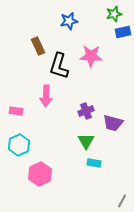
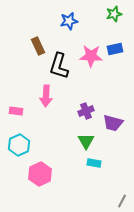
blue rectangle: moved 8 px left, 17 px down
